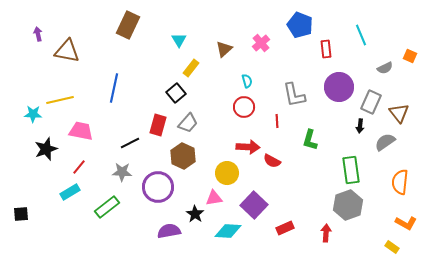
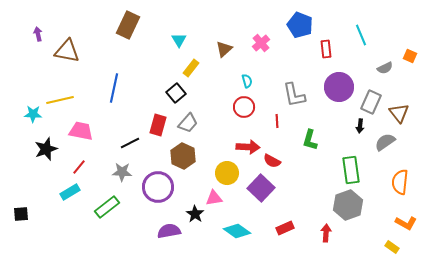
purple square at (254, 205): moved 7 px right, 17 px up
cyan diamond at (228, 231): moved 9 px right; rotated 32 degrees clockwise
